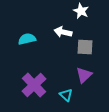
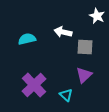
white star: moved 16 px right, 5 px down
